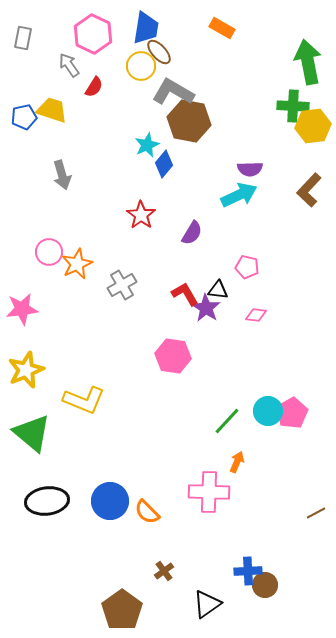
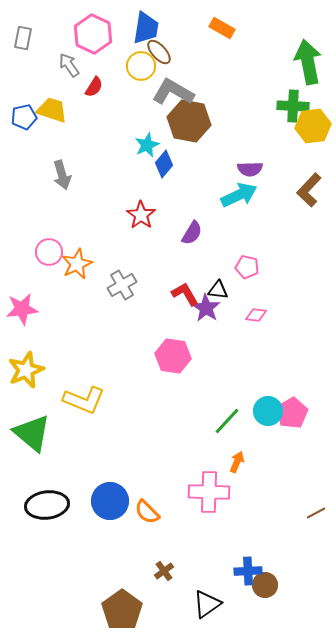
black ellipse at (47, 501): moved 4 px down
